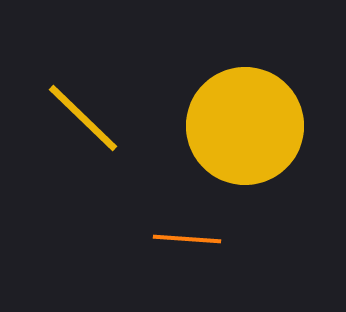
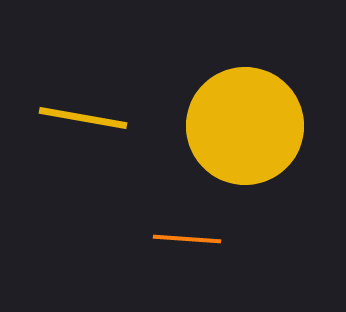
yellow line: rotated 34 degrees counterclockwise
